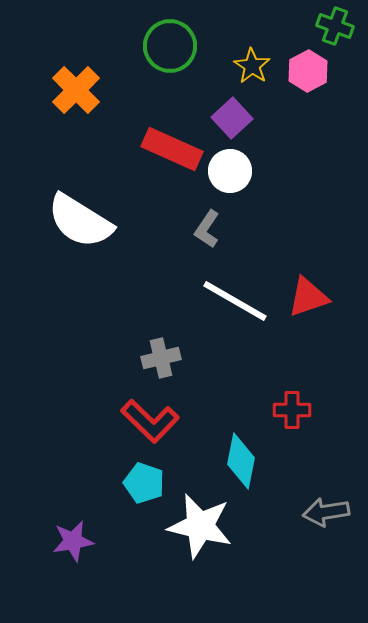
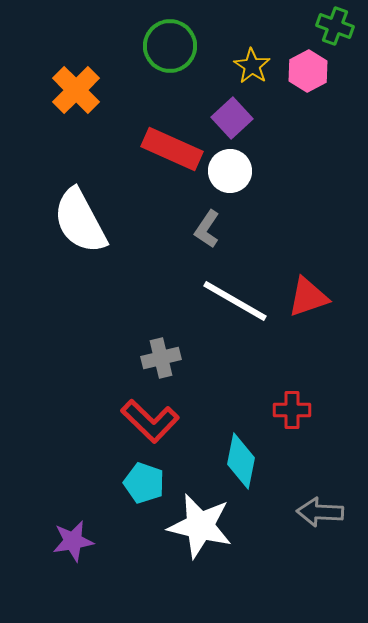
white semicircle: rotated 30 degrees clockwise
gray arrow: moved 6 px left; rotated 12 degrees clockwise
